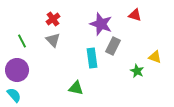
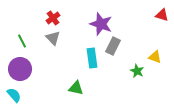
red triangle: moved 27 px right
red cross: moved 1 px up
gray triangle: moved 2 px up
purple circle: moved 3 px right, 1 px up
